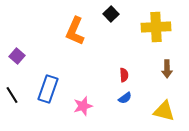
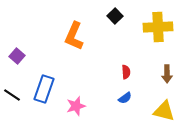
black square: moved 4 px right, 2 px down
yellow cross: moved 2 px right
orange L-shape: moved 1 px left, 5 px down
brown arrow: moved 5 px down
red semicircle: moved 2 px right, 3 px up
blue rectangle: moved 4 px left
black line: rotated 24 degrees counterclockwise
pink star: moved 7 px left
